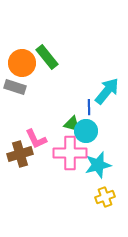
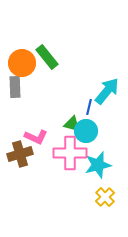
gray rectangle: rotated 70 degrees clockwise
blue line: rotated 14 degrees clockwise
pink L-shape: moved 2 px up; rotated 40 degrees counterclockwise
yellow cross: rotated 24 degrees counterclockwise
